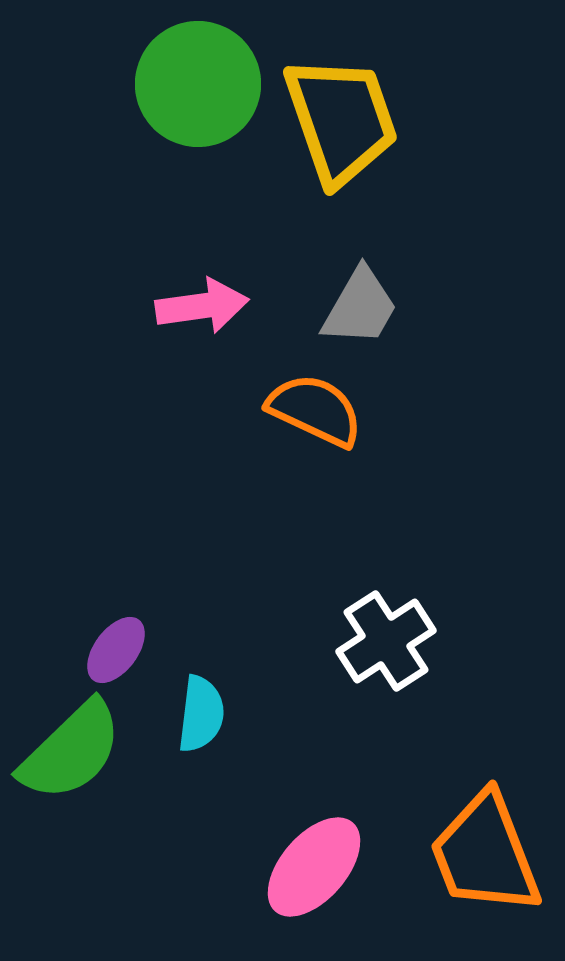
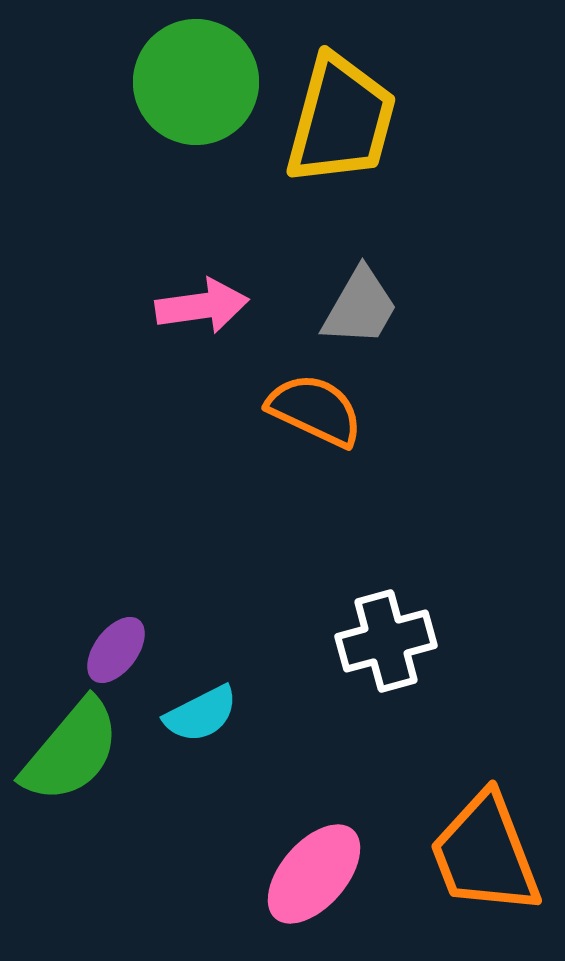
green circle: moved 2 px left, 2 px up
yellow trapezoid: rotated 34 degrees clockwise
white cross: rotated 18 degrees clockwise
cyan semicircle: rotated 56 degrees clockwise
green semicircle: rotated 6 degrees counterclockwise
pink ellipse: moved 7 px down
